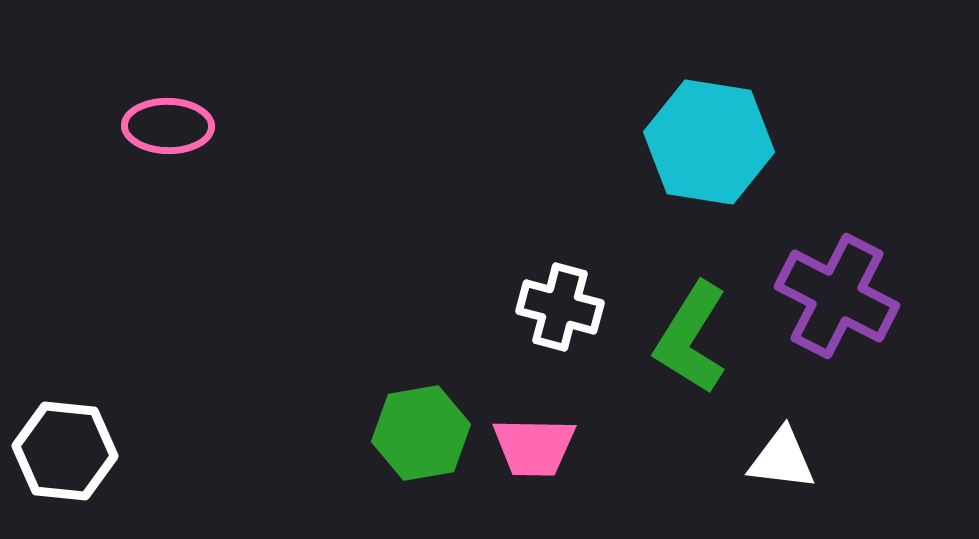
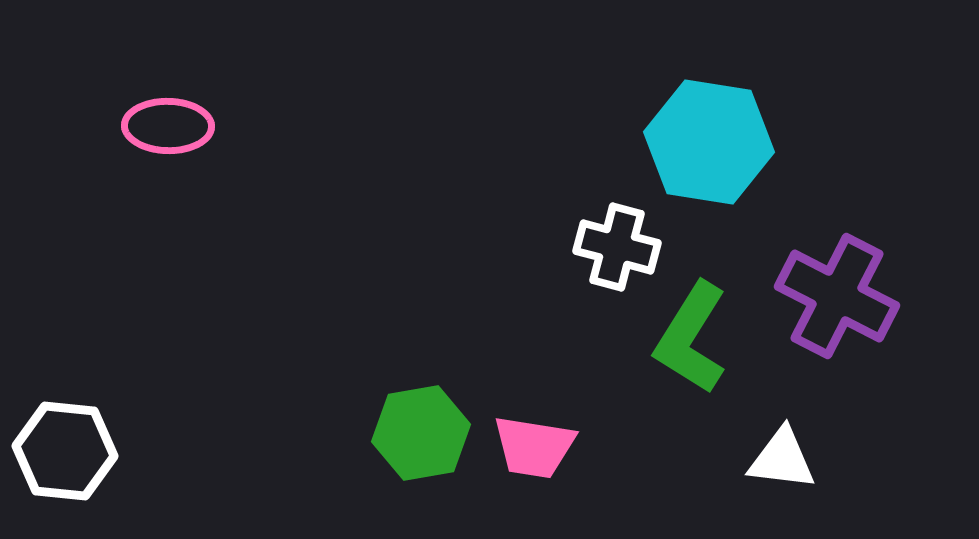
white cross: moved 57 px right, 60 px up
pink trapezoid: rotated 8 degrees clockwise
